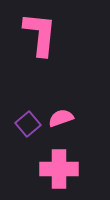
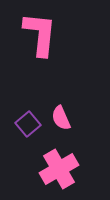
pink semicircle: rotated 95 degrees counterclockwise
pink cross: rotated 30 degrees counterclockwise
